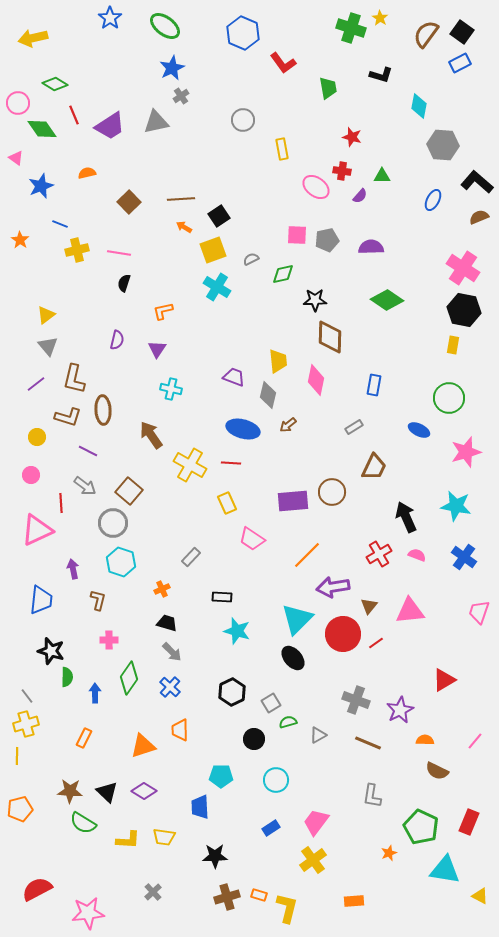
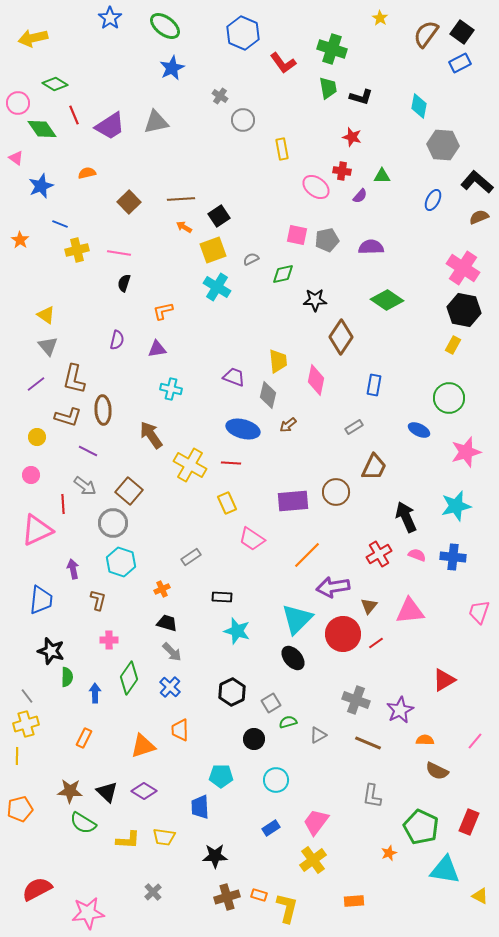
green cross at (351, 28): moved 19 px left, 21 px down
black L-shape at (381, 75): moved 20 px left, 22 px down
gray cross at (181, 96): moved 39 px right; rotated 21 degrees counterclockwise
pink square at (297, 235): rotated 10 degrees clockwise
yellow triangle at (46, 315): rotated 48 degrees counterclockwise
brown diamond at (330, 337): moved 11 px right; rotated 32 degrees clockwise
yellow rectangle at (453, 345): rotated 18 degrees clockwise
purple triangle at (157, 349): rotated 48 degrees clockwise
brown circle at (332, 492): moved 4 px right
red line at (61, 503): moved 2 px right, 1 px down
cyan star at (456, 506): rotated 24 degrees counterclockwise
gray rectangle at (191, 557): rotated 12 degrees clockwise
blue cross at (464, 557): moved 11 px left; rotated 30 degrees counterclockwise
